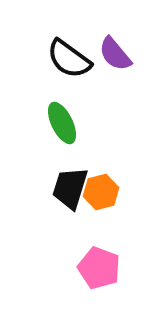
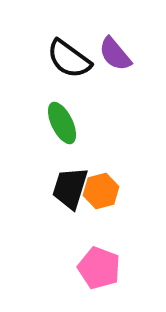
orange hexagon: moved 1 px up
